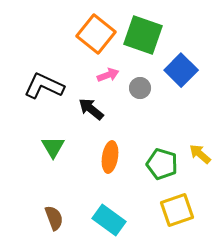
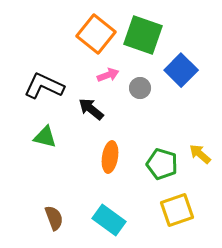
green triangle: moved 8 px left, 10 px up; rotated 45 degrees counterclockwise
